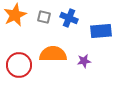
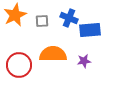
gray square: moved 2 px left, 4 px down; rotated 16 degrees counterclockwise
blue rectangle: moved 11 px left, 1 px up
